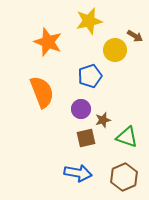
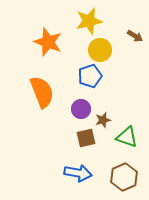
yellow circle: moved 15 px left
